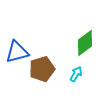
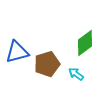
brown pentagon: moved 5 px right, 5 px up
cyan arrow: rotated 84 degrees counterclockwise
